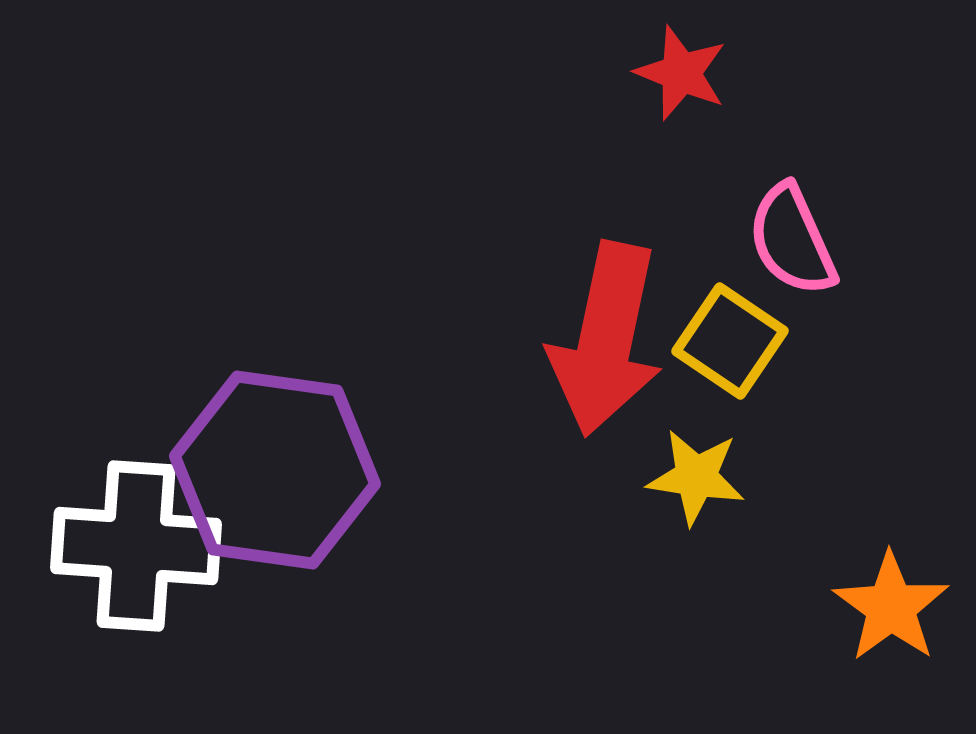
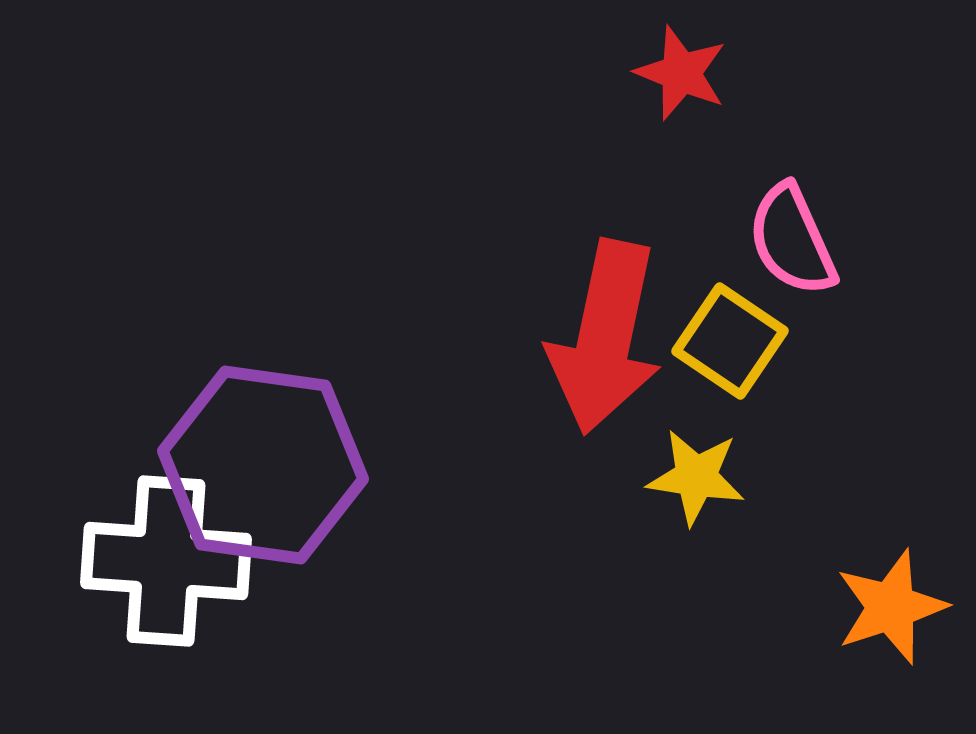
red arrow: moved 1 px left, 2 px up
purple hexagon: moved 12 px left, 5 px up
white cross: moved 30 px right, 15 px down
orange star: rotated 18 degrees clockwise
